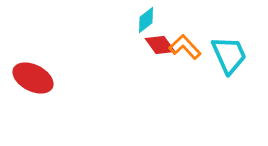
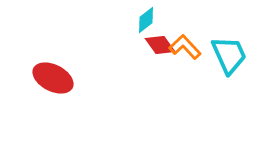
red ellipse: moved 20 px right
